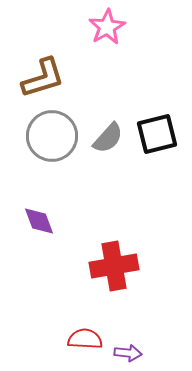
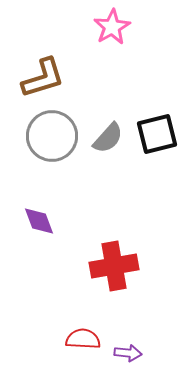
pink star: moved 5 px right
red semicircle: moved 2 px left
